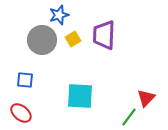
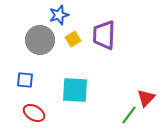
gray circle: moved 2 px left
cyan square: moved 5 px left, 6 px up
red ellipse: moved 13 px right; rotated 10 degrees counterclockwise
green line: moved 2 px up
